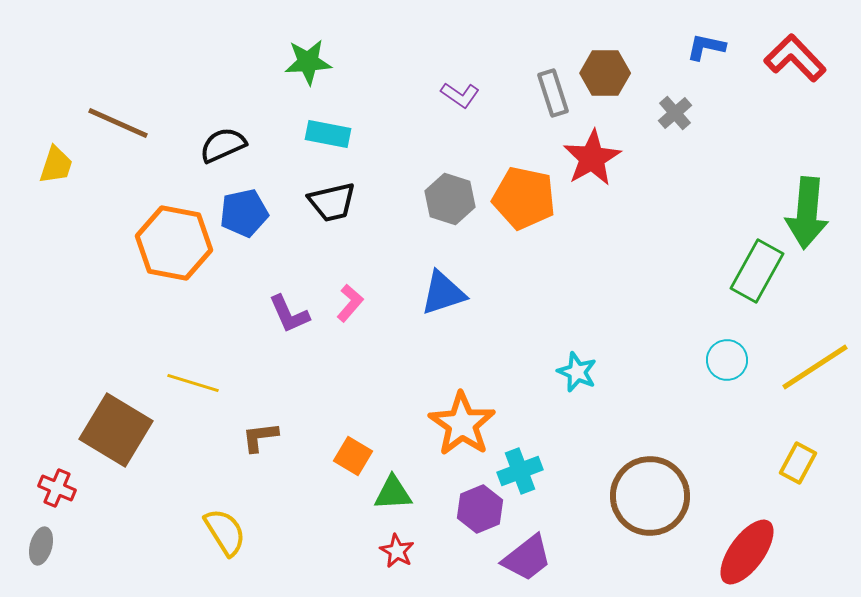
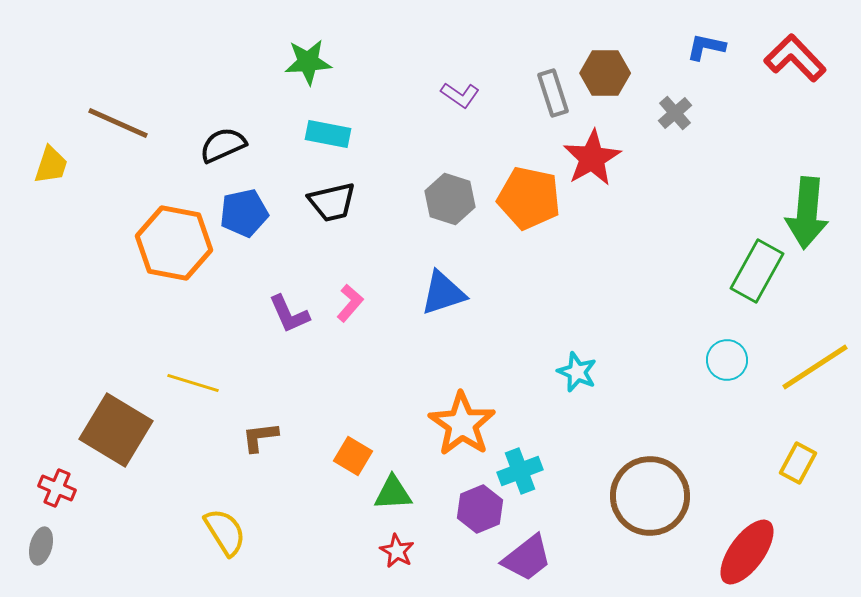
yellow trapezoid at (56, 165): moved 5 px left
orange pentagon at (524, 198): moved 5 px right
